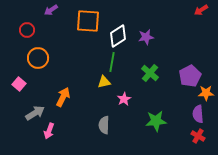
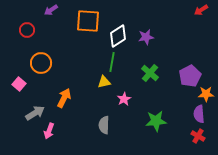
orange circle: moved 3 px right, 5 px down
orange star: moved 1 px down
orange arrow: moved 1 px right, 1 px down
purple semicircle: moved 1 px right
